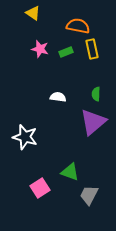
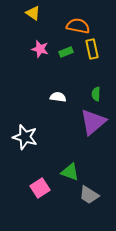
gray trapezoid: rotated 85 degrees counterclockwise
